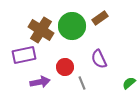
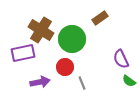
green circle: moved 13 px down
purple rectangle: moved 1 px left, 2 px up
purple semicircle: moved 22 px right
green semicircle: moved 2 px up; rotated 104 degrees counterclockwise
